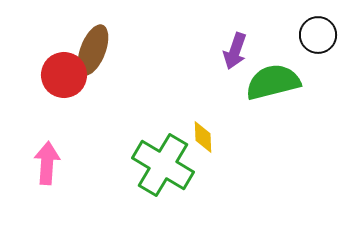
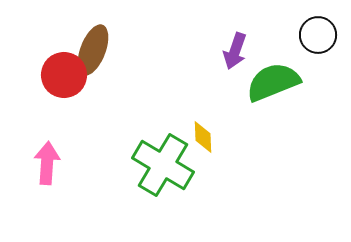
green semicircle: rotated 8 degrees counterclockwise
